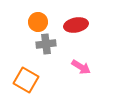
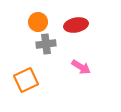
orange square: rotated 35 degrees clockwise
